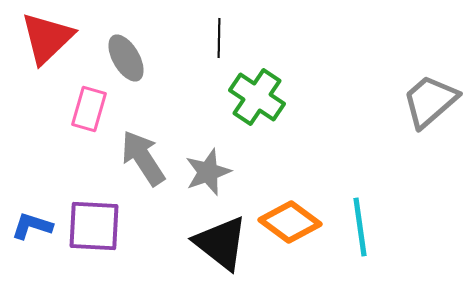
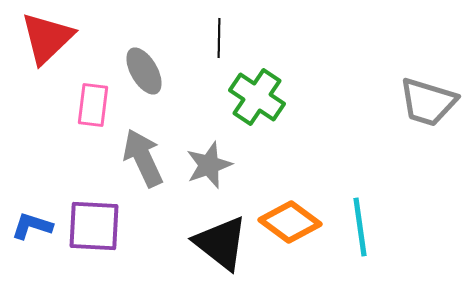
gray ellipse: moved 18 px right, 13 px down
gray trapezoid: moved 2 px left, 1 px down; rotated 122 degrees counterclockwise
pink rectangle: moved 4 px right, 4 px up; rotated 9 degrees counterclockwise
gray arrow: rotated 8 degrees clockwise
gray star: moved 1 px right, 7 px up
